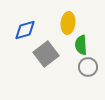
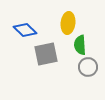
blue diamond: rotated 60 degrees clockwise
green semicircle: moved 1 px left
gray square: rotated 25 degrees clockwise
